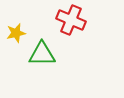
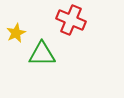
yellow star: rotated 12 degrees counterclockwise
